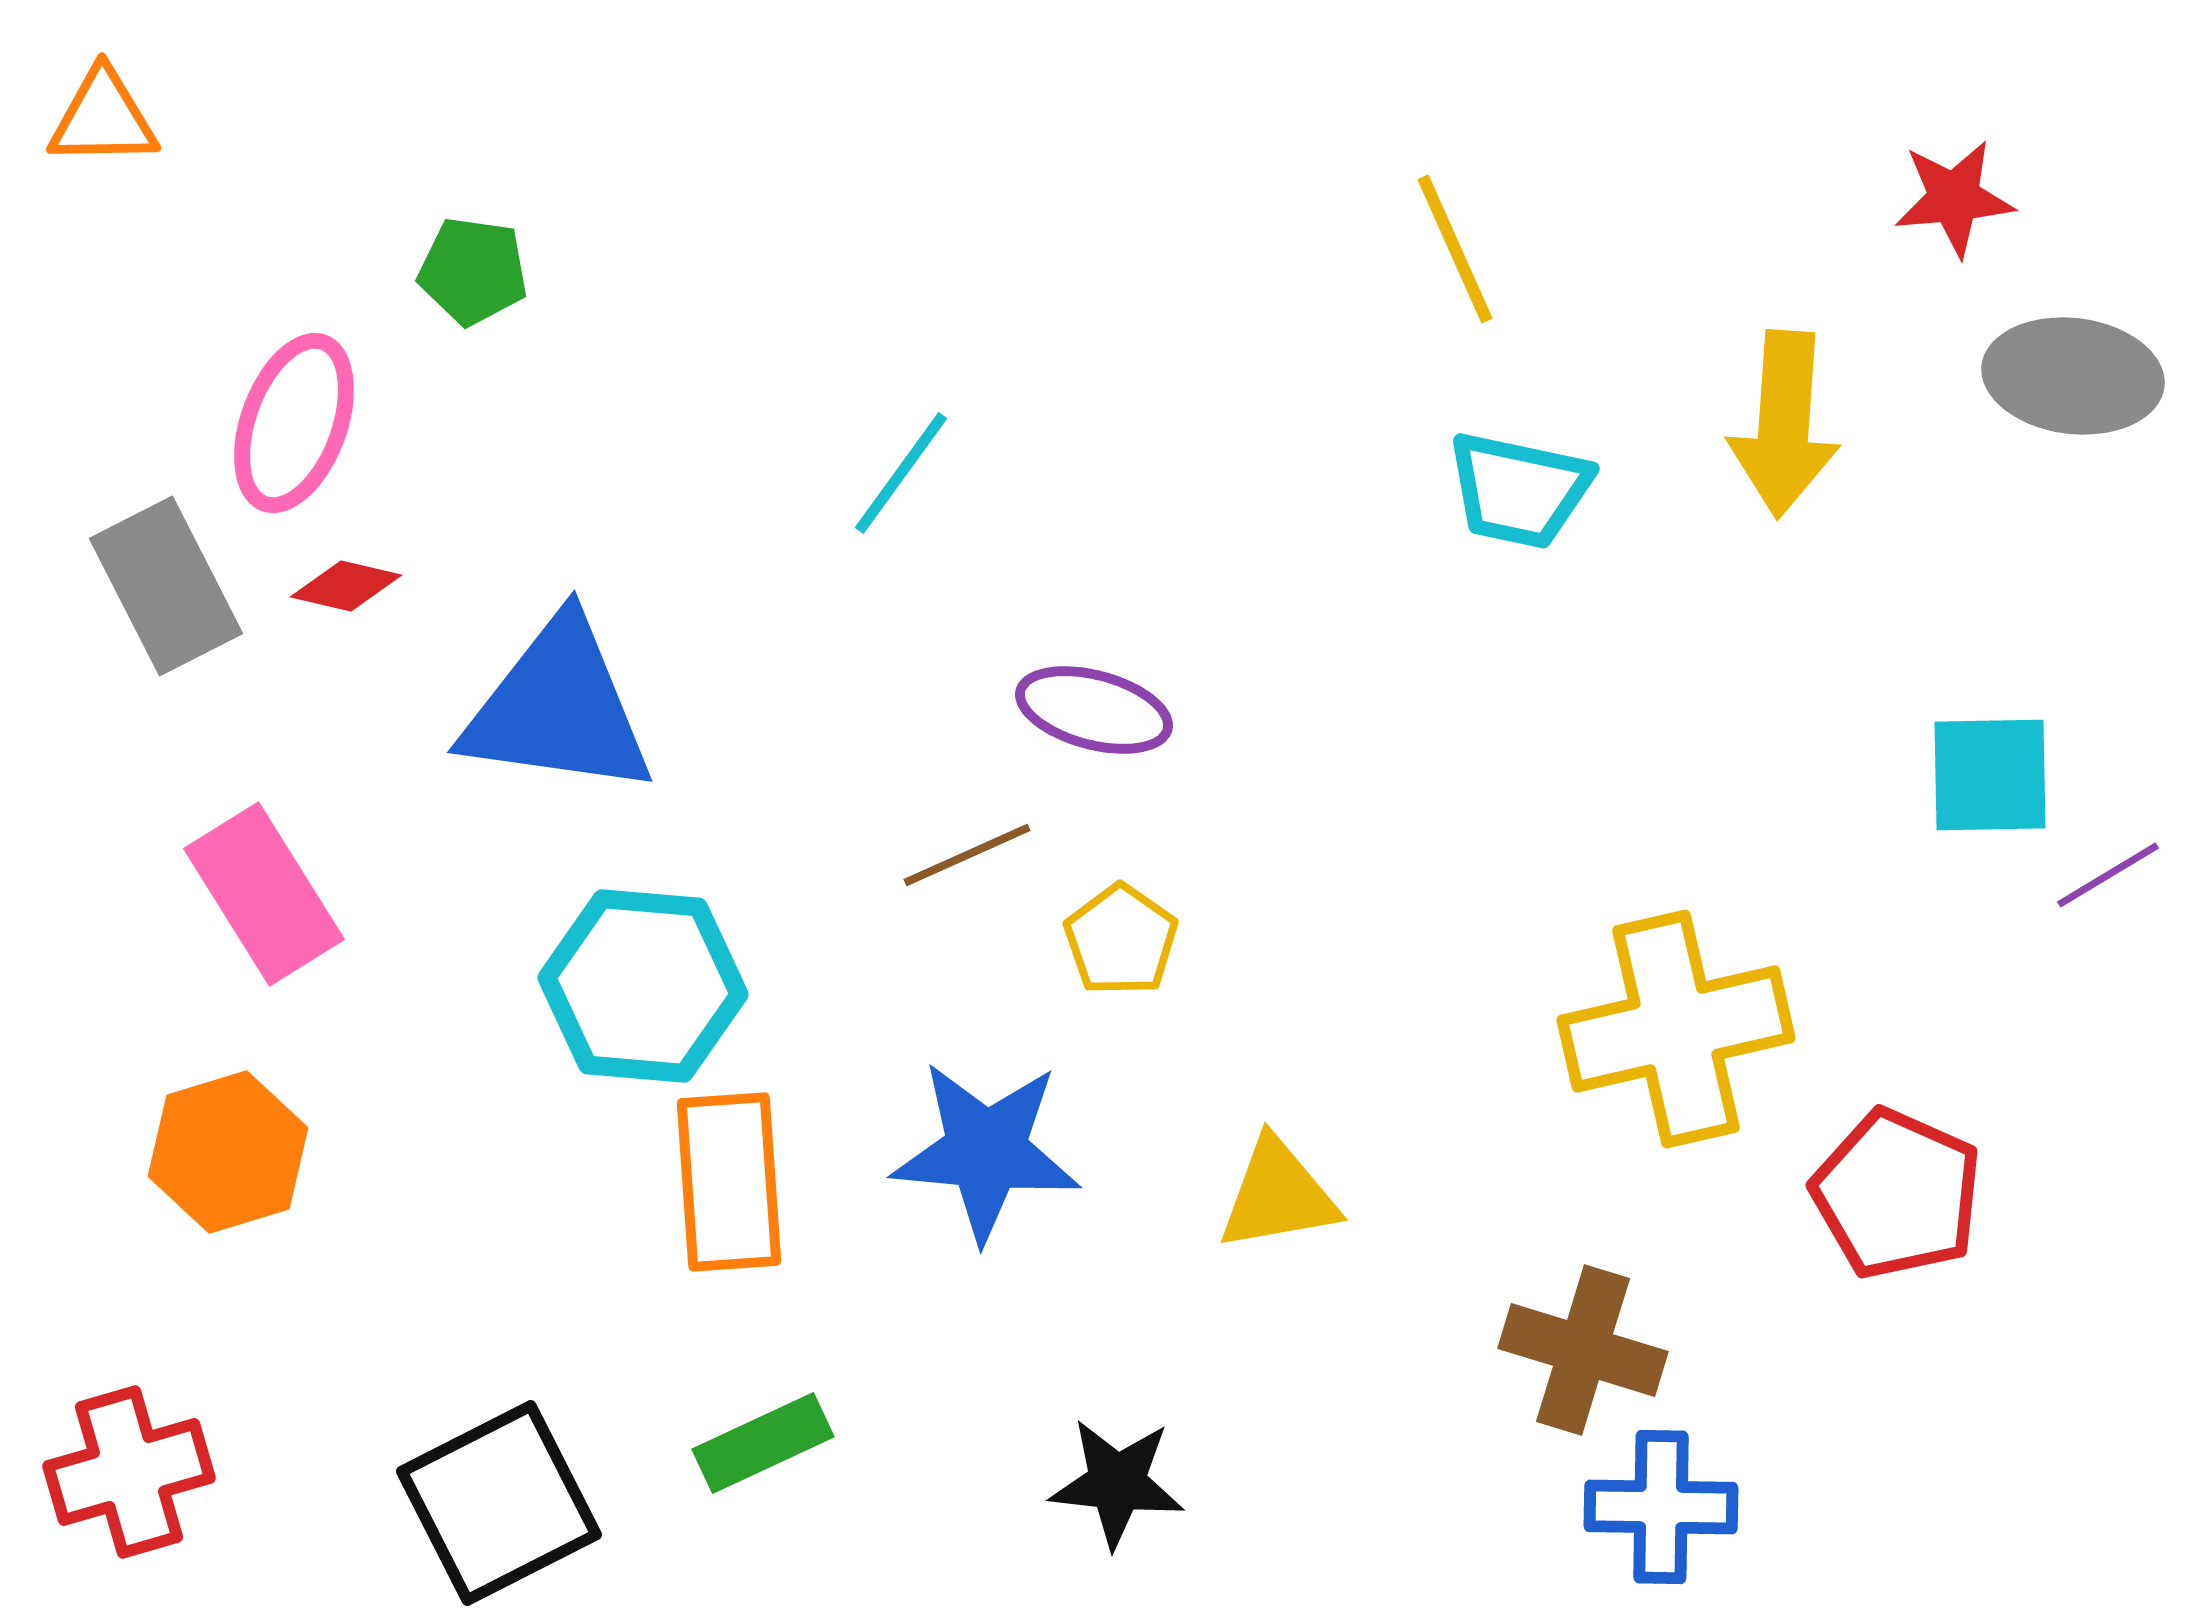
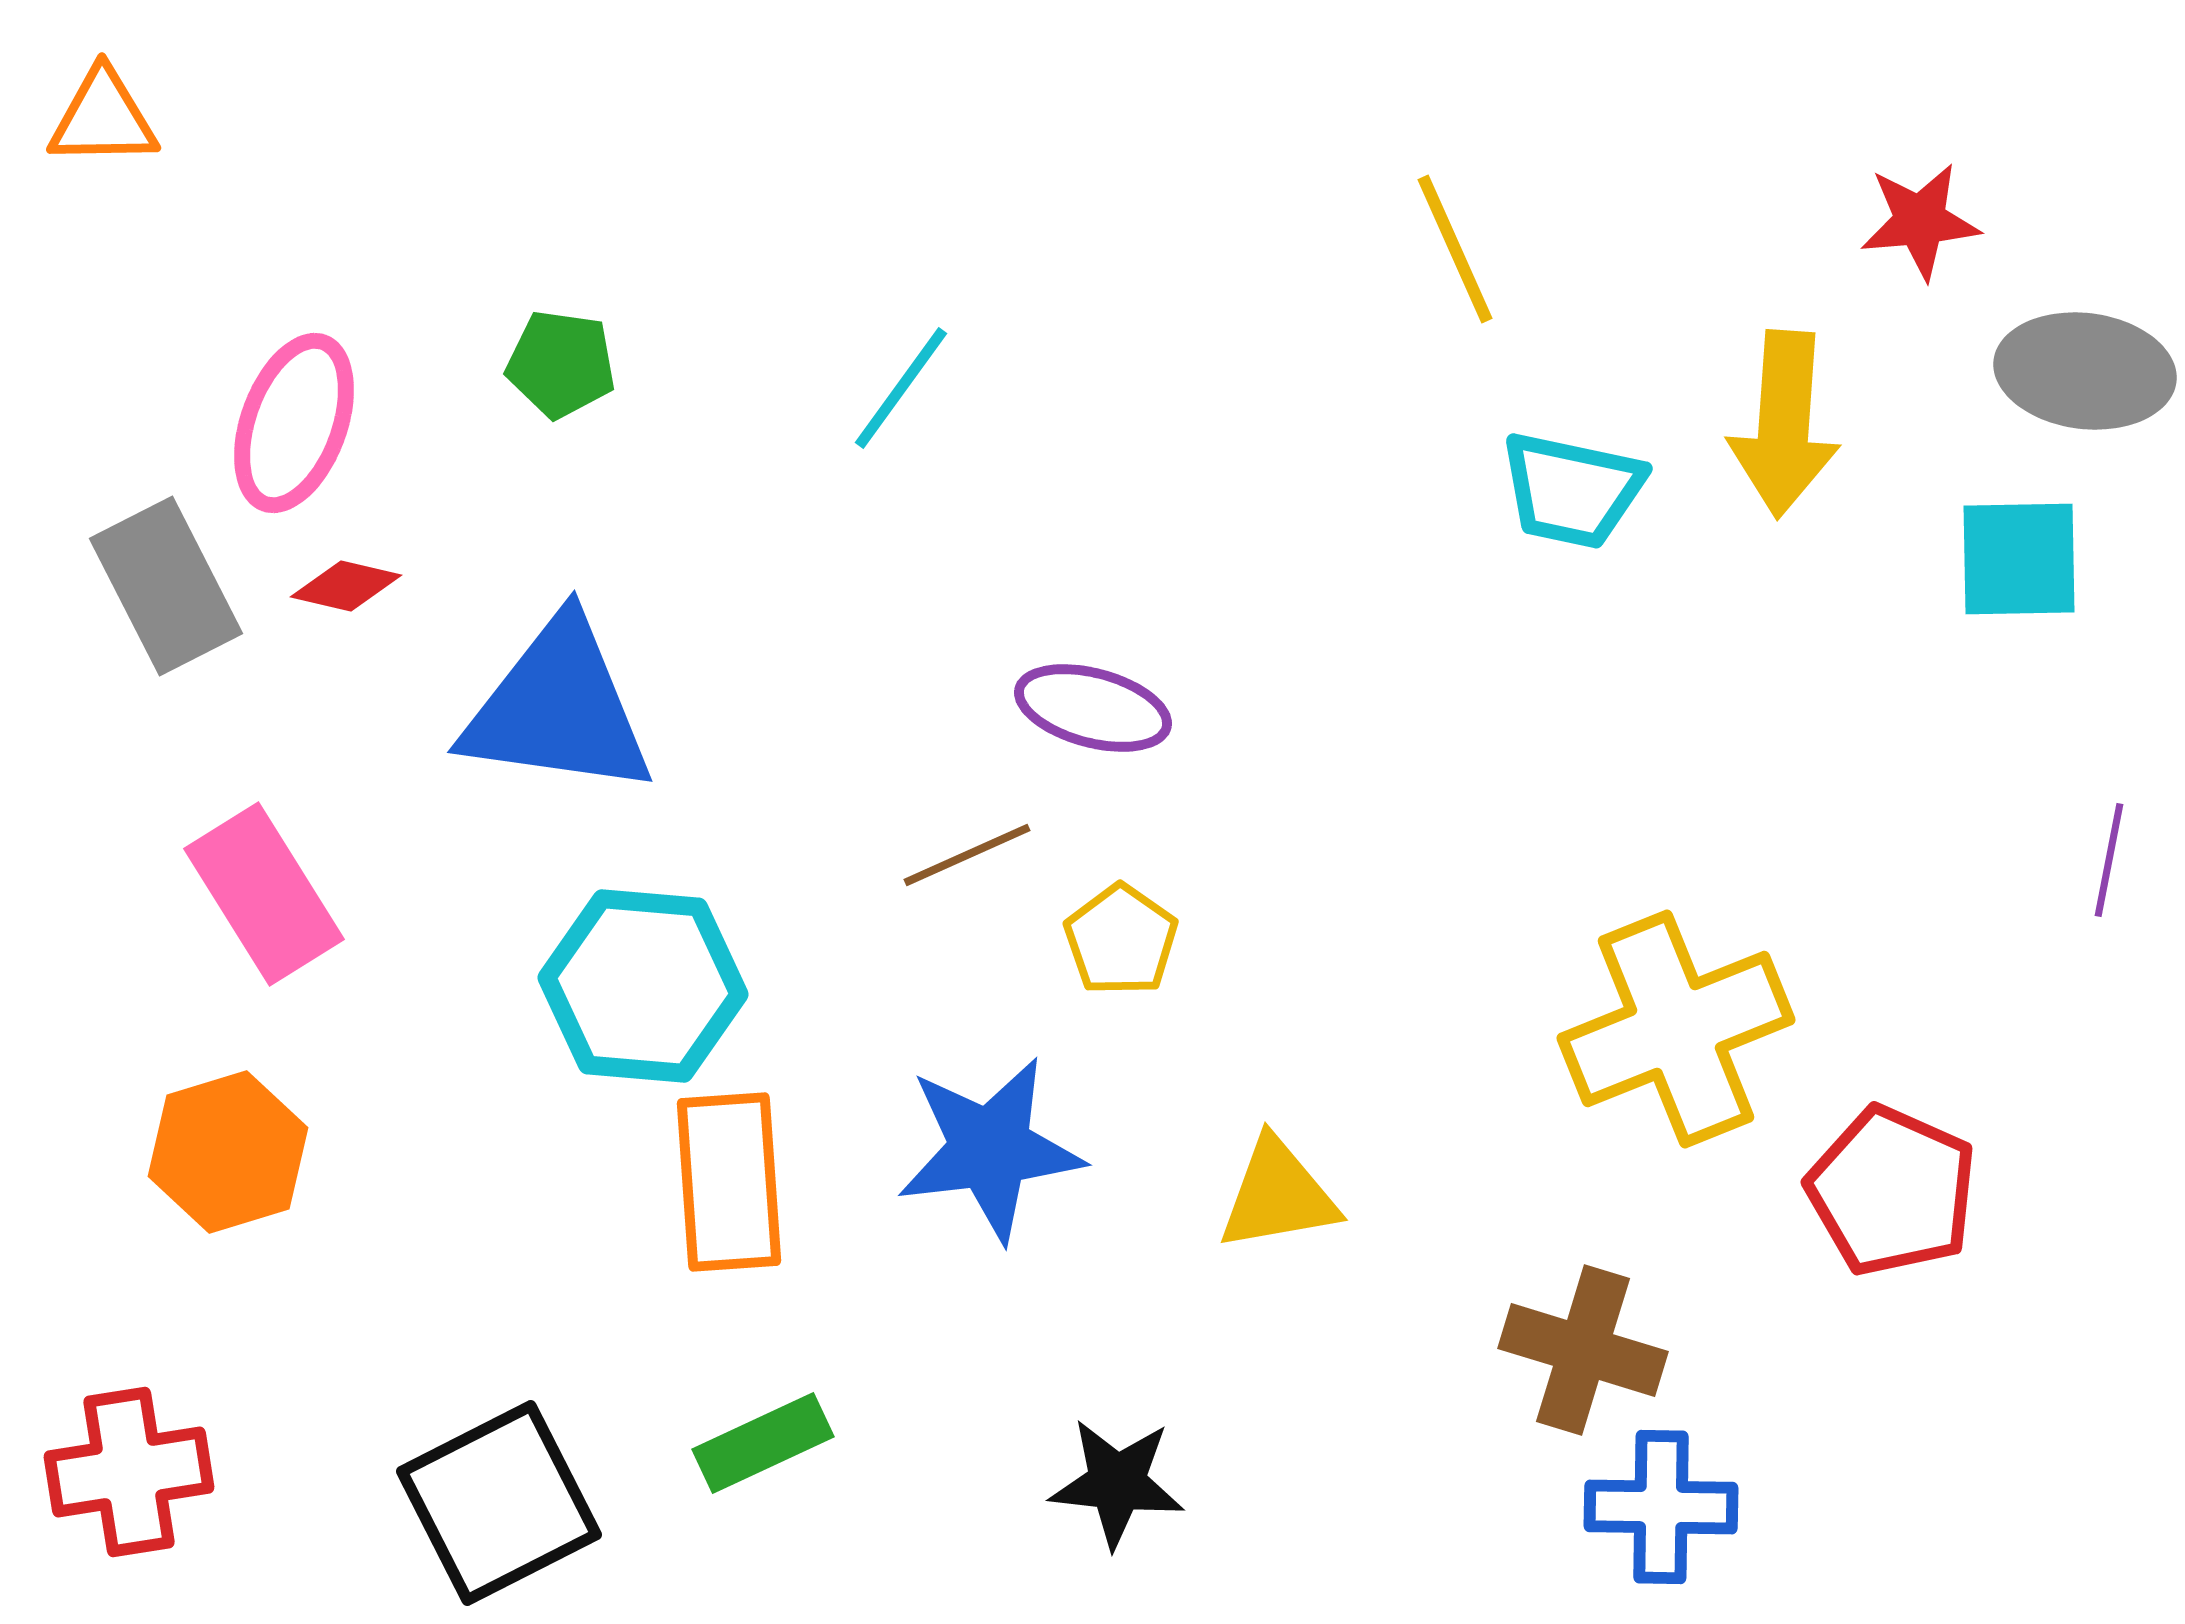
red star: moved 34 px left, 23 px down
green pentagon: moved 88 px right, 93 px down
gray ellipse: moved 12 px right, 5 px up
cyan line: moved 85 px up
cyan trapezoid: moved 53 px right
purple ellipse: moved 1 px left, 2 px up
cyan square: moved 29 px right, 216 px up
purple line: moved 1 px right, 15 px up; rotated 48 degrees counterclockwise
yellow cross: rotated 9 degrees counterclockwise
blue star: moved 4 px right, 2 px up; rotated 12 degrees counterclockwise
red pentagon: moved 5 px left, 3 px up
red cross: rotated 7 degrees clockwise
